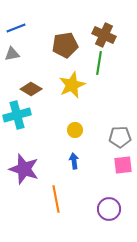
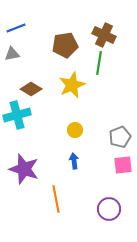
gray pentagon: rotated 20 degrees counterclockwise
